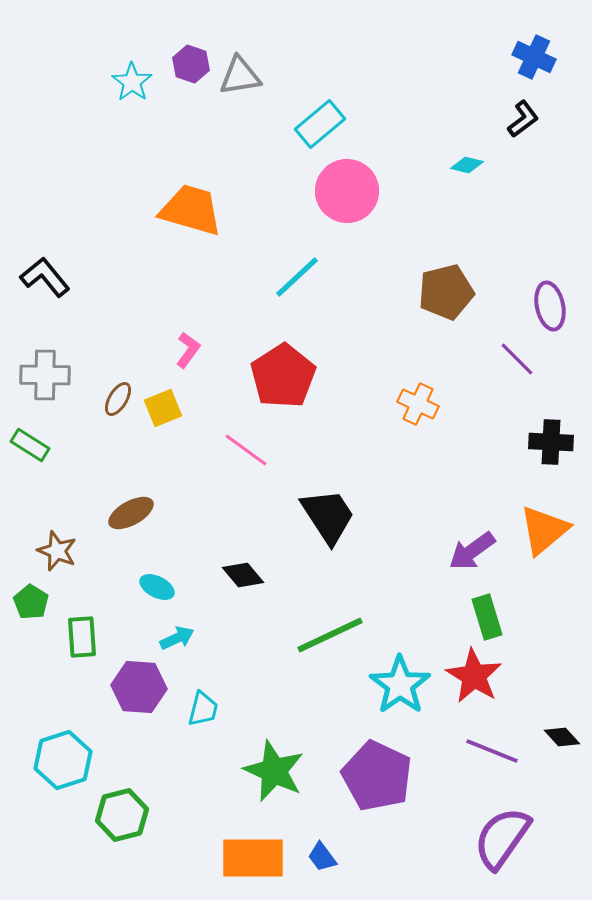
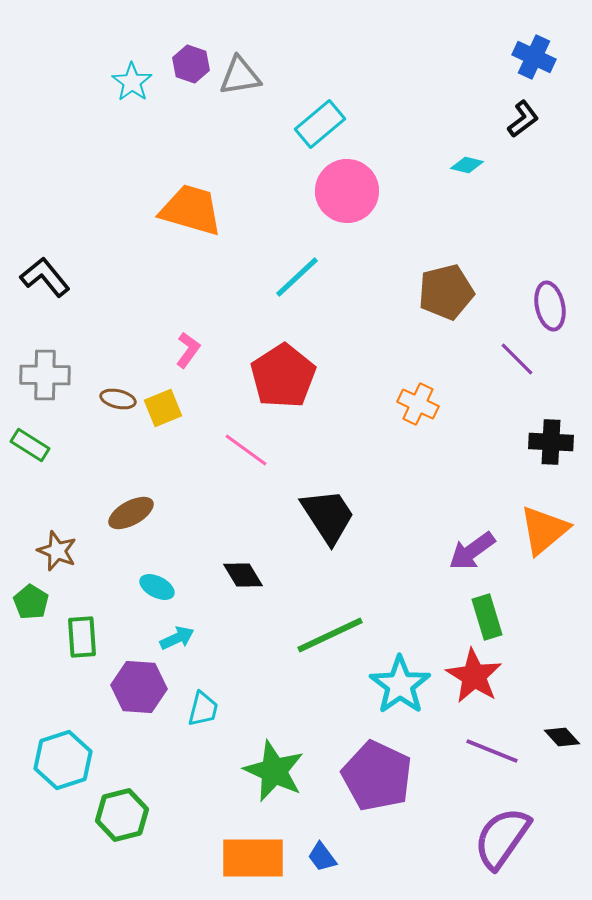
brown ellipse at (118, 399): rotated 72 degrees clockwise
black diamond at (243, 575): rotated 9 degrees clockwise
